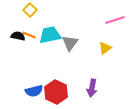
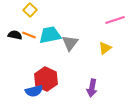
black semicircle: moved 3 px left, 1 px up
red hexagon: moved 10 px left, 13 px up
